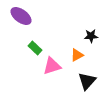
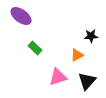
pink triangle: moved 6 px right, 11 px down
